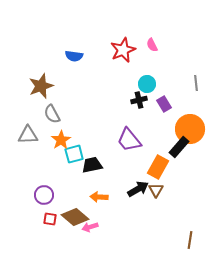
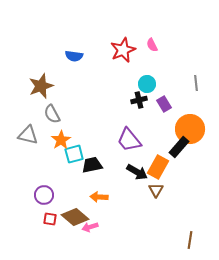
gray triangle: rotated 15 degrees clockwise
black arrow: moved 1 px left, 17 px up; rotated 60 degrees clockwise
